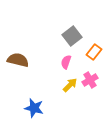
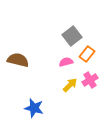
orange rectangle: moved 7 px left, 2 px down
pink semicircle: rotated 56 degrees clockwise
